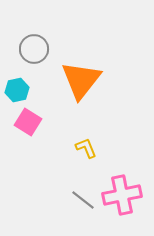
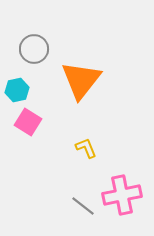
gray line: moved 6 px down
